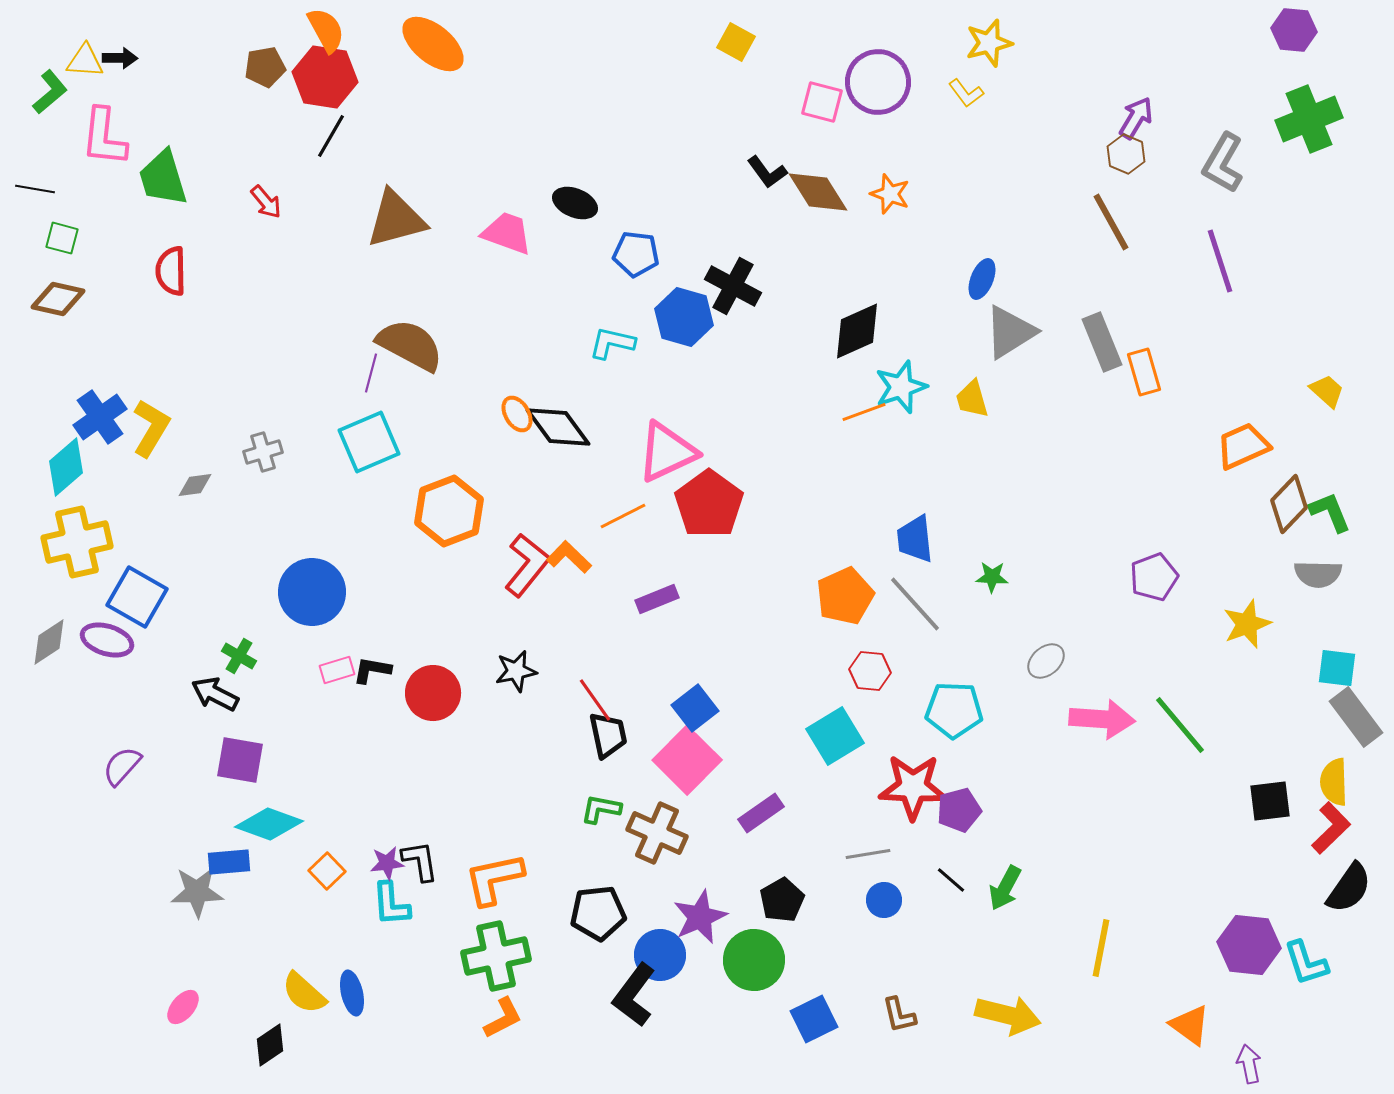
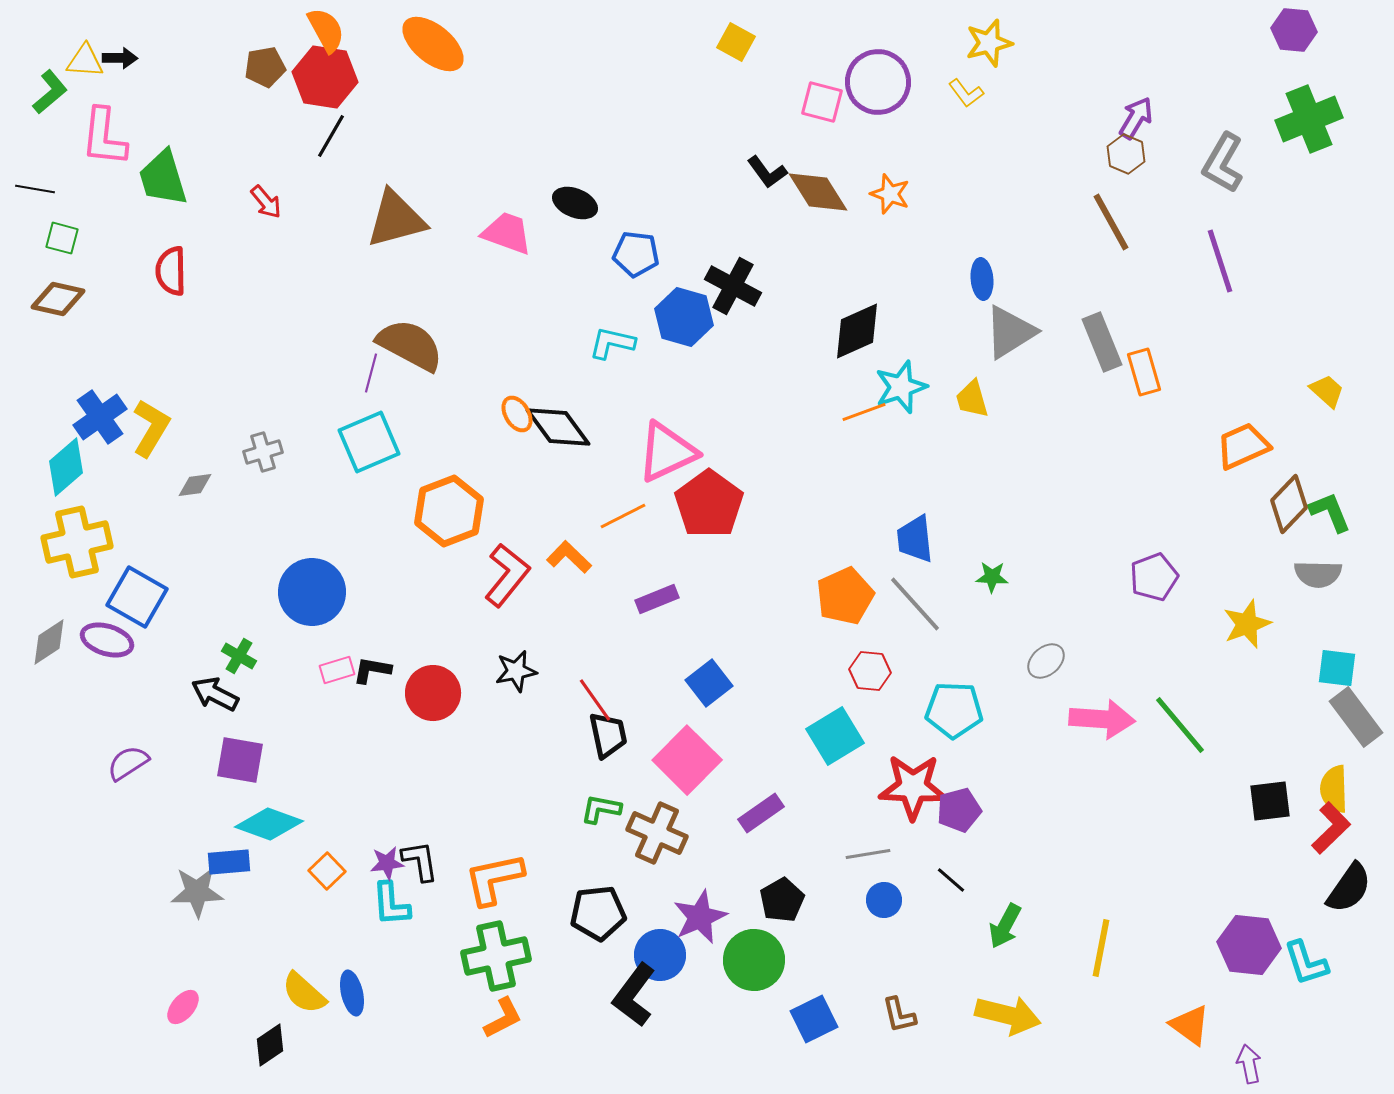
blue ellipse at (982, 279): rotated 27 degrees counterclockwise
red L-shape at (527, 565): moved 20 px left, 10 px down
blue square at (695, 708): moved 14 px right, 25 px up
purple semicircle at (122, 766): moved 6 px right, 3 px up; rotated 15 degrees clockwise
yellow semicircle at (1334, 782): moved 7 px down
green arrow at (1005, 888): moved 38 px down
